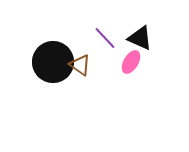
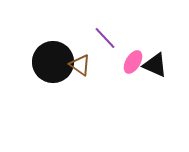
black triangle: moved 15 px right, 27 px down
pink ellipse: moved 2 px right
